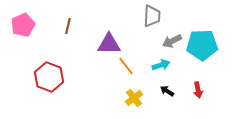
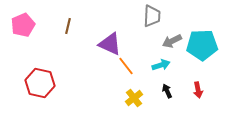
purple triangle: moved 1 px right; rotated 25 degrees clockwise
red hexagon: moved 9 px left, 6 px down; rotated 8 degrees counterclockwise
black arrow: rotated 32 degrees clockwise
